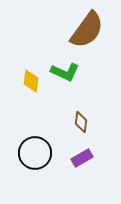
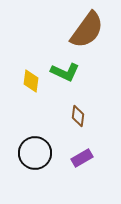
brown diamond: moved 3 px left, 6 px up
